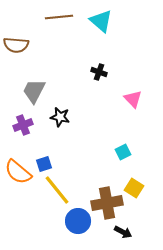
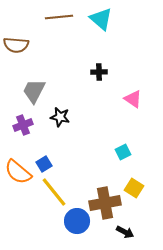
cyan triangle: moved 2 px up
black cross: rotated 21 degrees counterclockwise
pink triangle: rotated 12 degrees counterclockwise
blue square: rotated 14 degrees counterclockwise
yellow line: moved 3 px left, 2 px down
brown cross: moved 2 px left
blue circle: moved 1 px left
black arrow: moved 2 px right
